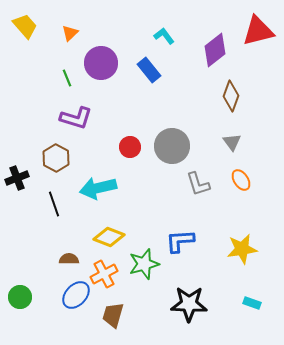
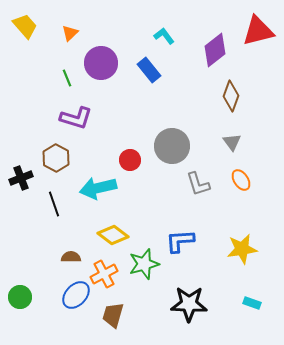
red circle: moved 13 px down
black cross: moved 4 px right
yellow diamond: moved 4 px right, 2 px up; rotated 16 degrees clockwise
brown semicircle: moved 2 px right, 2 px up
